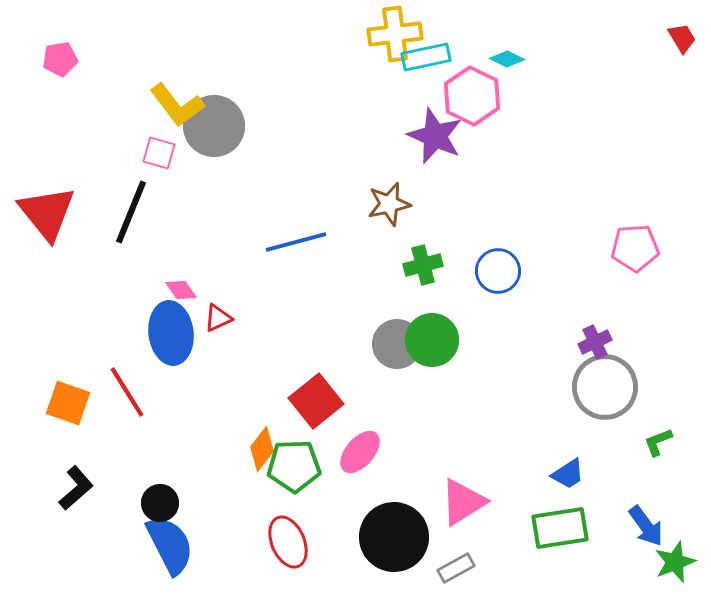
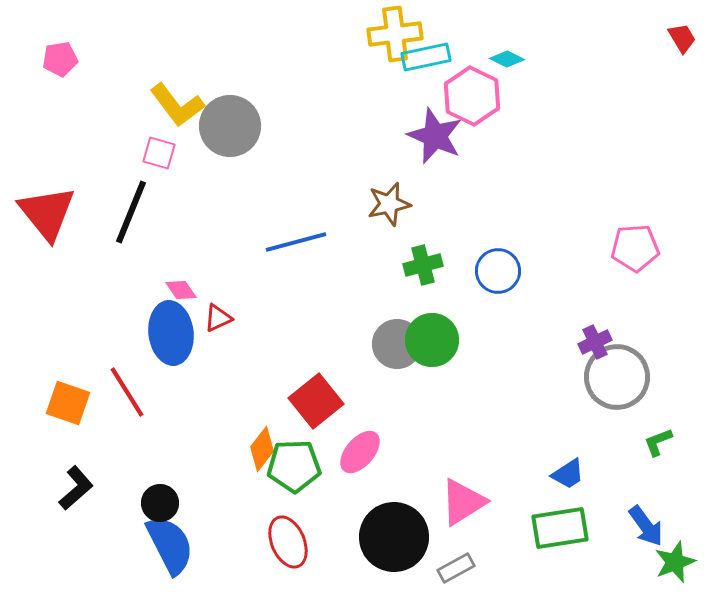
gray circle at (214, 126): moved 16 px right
gray circle at (605, 387): moved 12 px right, 10 px up
